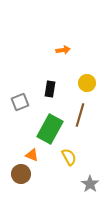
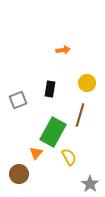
gray square: moved 2 px left, 2 px up
green rectangle: moved 3 px right, 3 px down
orange triangle: moved 4 px right, 2 px up; rotated 48 degrees clockwise
brown circle: moved 2 px left
